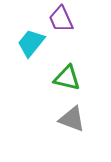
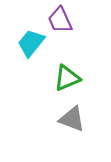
purple trapezoid: moved 1 px left, 1 px down
green triangle: rotated 36 degrees counterclockwise
